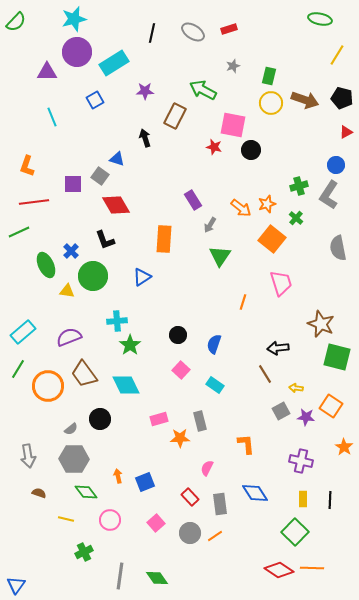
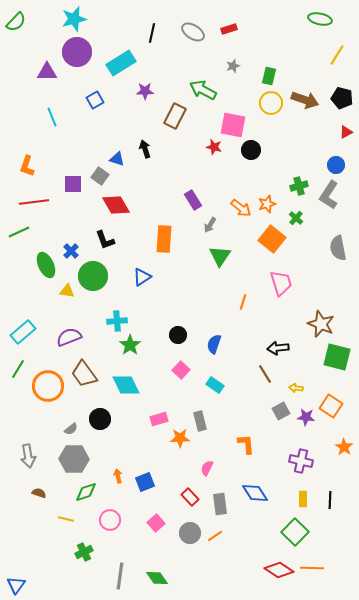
cyan rectangle at (114, 63): moved 7 px right
black arrow at (145, 138): moved 11 px down
green diamond at (86, 492): rotated 70 degrees counterclockwise
